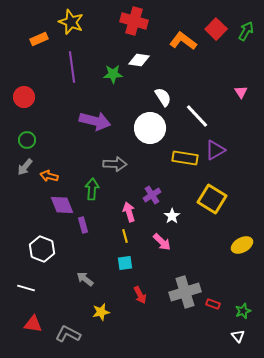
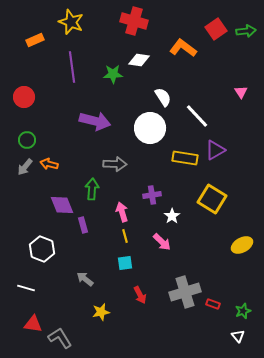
red square at (216, 29): rotated 10 degrees clockwise
green arrow at (246, 31): rotated 54 degrees clockwise
orange rectangle at (39, 39): moved 4 px left, 1 px down
orange L-shape at (183, 41): moved 7 px down
orange arrow at (49, 176): moved 12 px up
purple cross at (152, 195): rotated 24 degrees clockwise
pink arrow at (129, 212): moved 7 px left
gray L-shape at (68, 334): moved 8 px left, 4 px down; rotated 30 degrees clockwise
